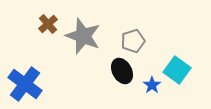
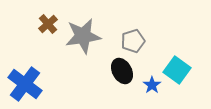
gray star: rotated 30 degrees counterclockwise
